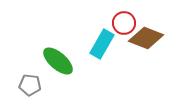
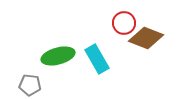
cyan rectangle: moved 5 px left, 15 px down; rotated 60 degrees counterclockwise
green ellipse: moved 5 px up; rotated 56 degrees counterclockwise
